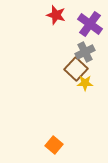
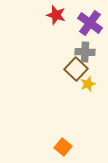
purple cross: moved 1 px up
gray cross: rotated 30 degrees clockwise
yellow star: moved 3 px right, 1 px down; rotated 21 degrees counterclockwise
orange square: moved 9 px right, 2 px down
